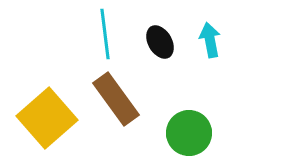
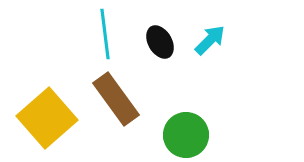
cyan arrow: rotated 56 degrees clockwise
green circle: moved 3 px left, 2 px down
